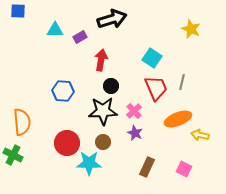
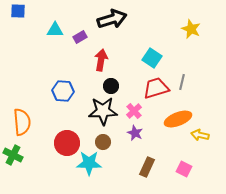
red trapezoid: rotated 84 degrees counterclockwise
